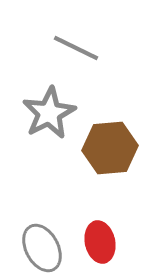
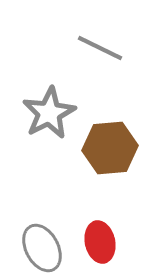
gray line: moved 24 px right
